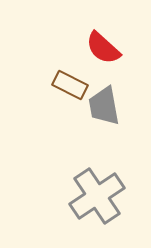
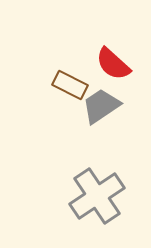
red semicircle: moved 10 px right, 16 px down
gray trapezoid: moved 3 px left; rotated 66 degrees clockwise
